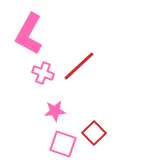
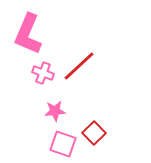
pink L-shape: moved 1 px left; rotated 6 degrees counterclockwise
